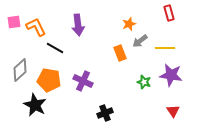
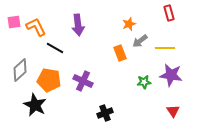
green star: rotated 24 degrees counterclockwise
